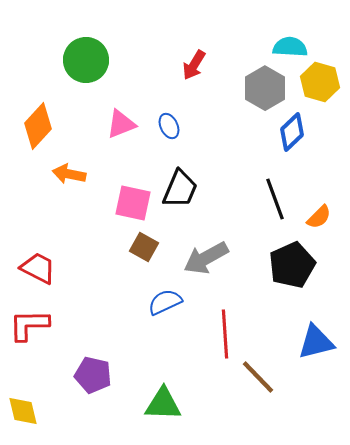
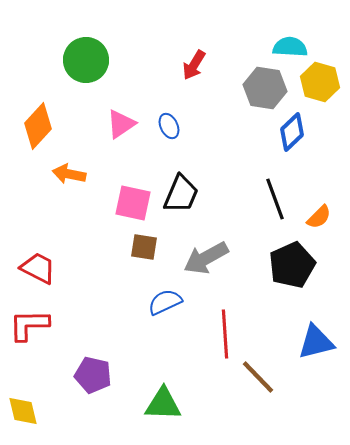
gray hexagon: rotated 21 degrees counterclockwise
pink triangle: rotated 12 degrees counterclockwise
black trapezoid: moved 1 px right, 5 px down
brown square: rotated 20 degrees counterclockwise
